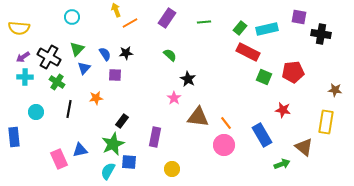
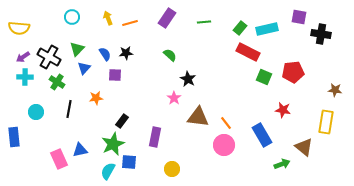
yellow arrow at (116, 10): moved 8 px left, 8 px down
orange line at (130, 23): rotated 14 degrees clockwise
